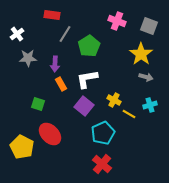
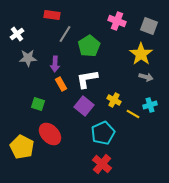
yellow line: moved 4 px right
